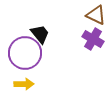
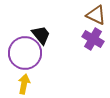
black trapezoid: moved 1 px right, 1 px down
yellow arrow: rotated 78 degrees counterclockwise
